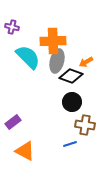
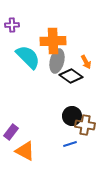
purple cross: moved 2 px up; rotated 16 degrees counterclockwise
orange arrow: rotated 88 degrees counterclockwise
black diamond: rotated 15 degrees clockwise
black circle: moved 14 px down
purple rectangle: moved 2 px left, 10 px down; rotated 14 degrees counterclockwise
